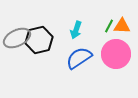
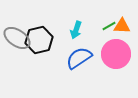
green line: rotated 32 degrees clockwise
gray ellipse: rotated 60 degrees clockwise
